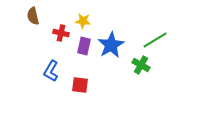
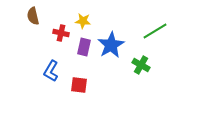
green line: moved 9 px up
purple rectangle: moved 1 px down
red square: moved 1 px left
